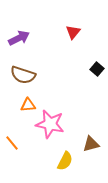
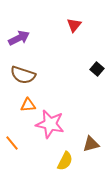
red triangle: moved 1 px right, 7 px up
